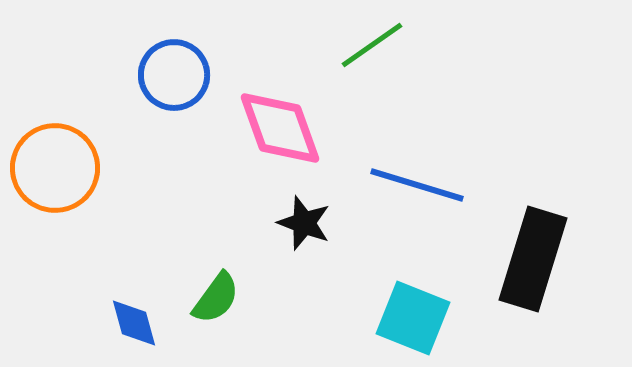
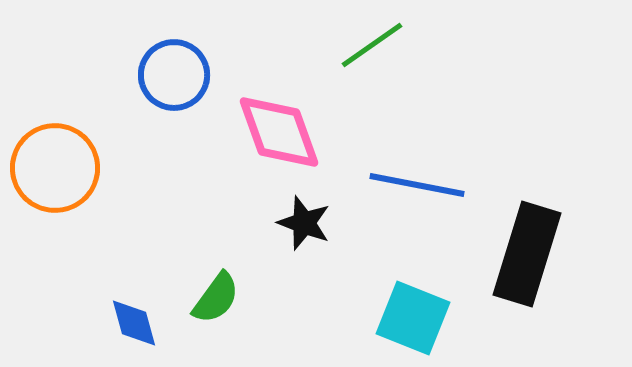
pink diamond: moved 1 px left, 4 px down
blue line: rotated 6 degrees counterclockwise
black rectangle: moved 6 px left, 5 px up
